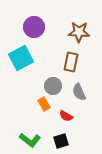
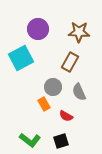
purple circle: moved 4 px right, 2 px down
brown rectangle: moved 1 px left; rotated 18 degrees clockwise
gray circle: moved 1 px down
